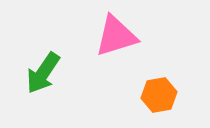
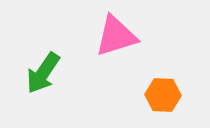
orange hexagon: moved 4 px right; rotated 12 degrees clockwise
